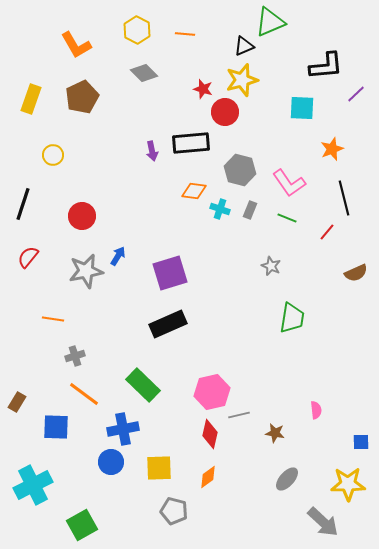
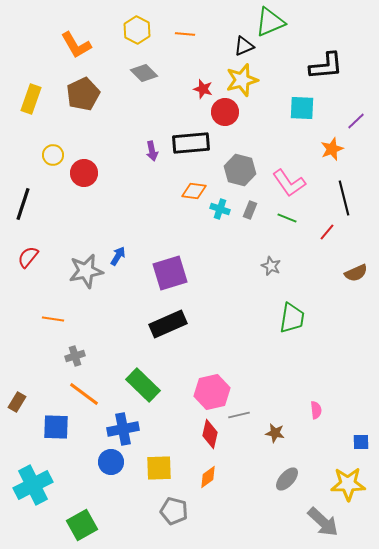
purple line at (356, 94): moved 27 px down
brown pentagon at (82, 97): moved 1 px right, 3 px up
red circle at (82, 216): moved 2 px right, 43 px up
